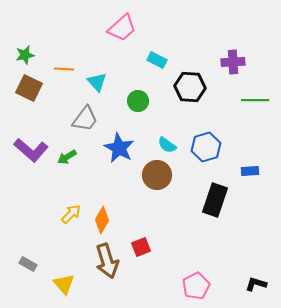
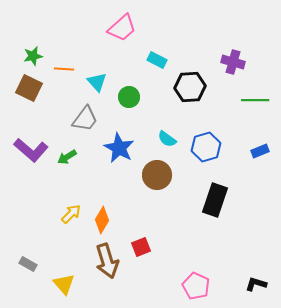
green star: moved 8 px right, 1 px down
purple cross: rotated 20 degrees clockwise
black hexagon: rotated 8 degrees counterclockwise
green circle: moved 9 px left, 4 px up
cyan semicircle: moved 6 px up
blue rectangle: moved 10 px right, 20 px up; rotated 18 degrees counterclockwise
pink pentagon: rotated 20 degrees counterclockwise
